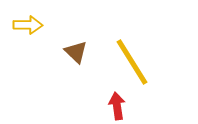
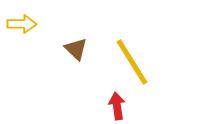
yellow arrow: moved 6 px left, 1 px up
brown triangle: moved 3 px up
